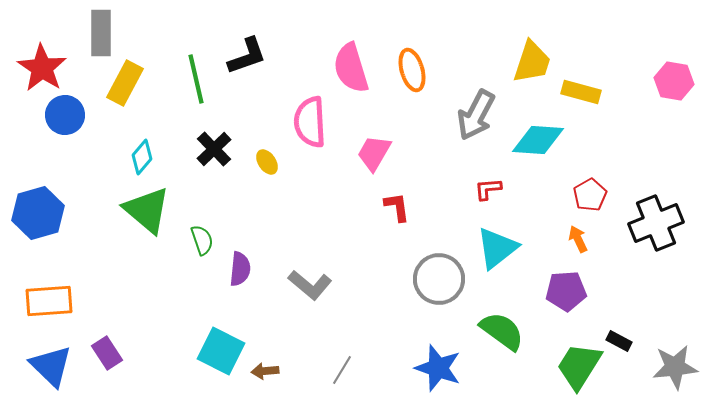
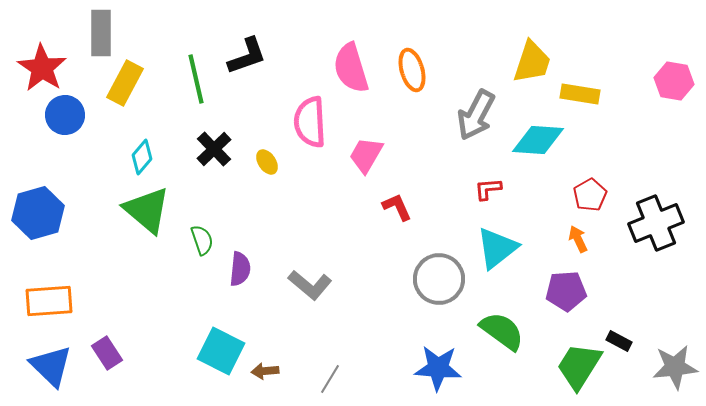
yellow rectangle at (581, 92): moved 1 px left, 2 px down; rotated 6 degrees counterclockwise
pink trapezoid at (374, 153): moved 8 px left, 2 px down
red L-shape at (397, 207): rotated 16 degrees counterclockwise
blue star at (438, 368): rotated 15 degrees counterclockwise
gray line at (342, 370): moved 12 px left, 9 px down
